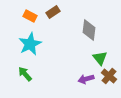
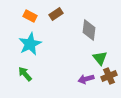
brown rectangle: moved 3 px right, 2 px down
brown cross: rotated 28 degrees clockwise
